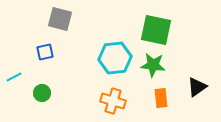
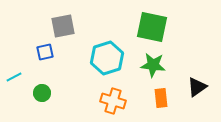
gray square: moved 3 px right, 7 px down; rotated 25 degrees counterclockwise
green square: moved 4 px left, 3 px up
cyan hexagon: moved 8 px left; rotated 12 degrees counterclockwise
